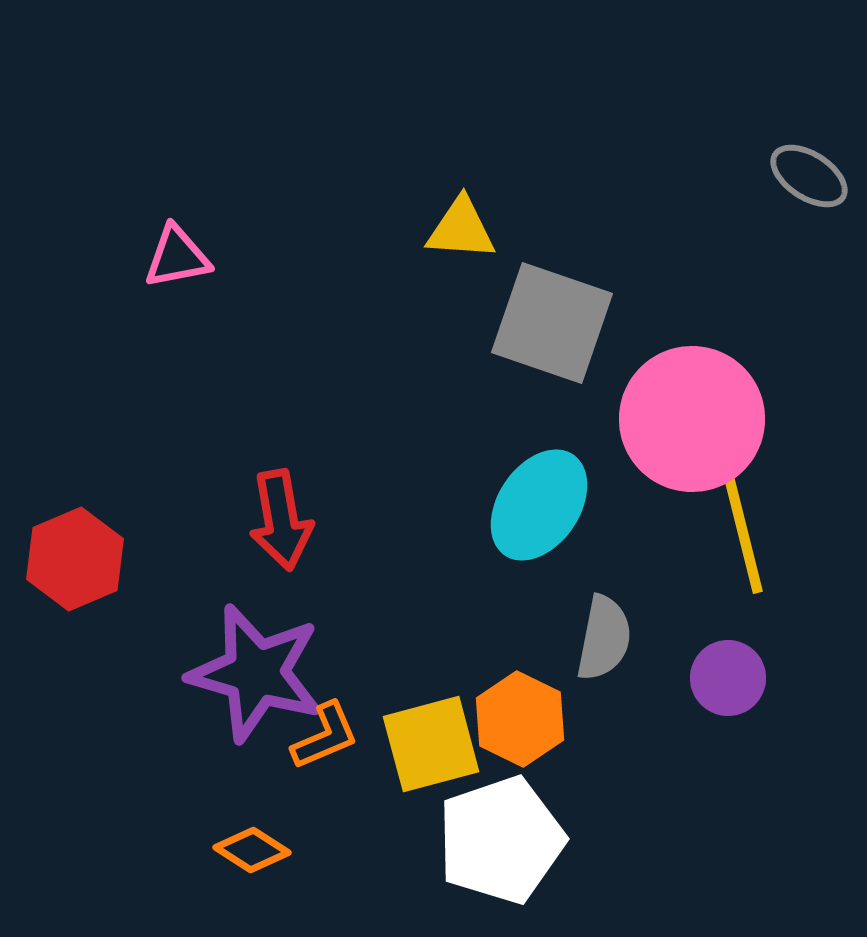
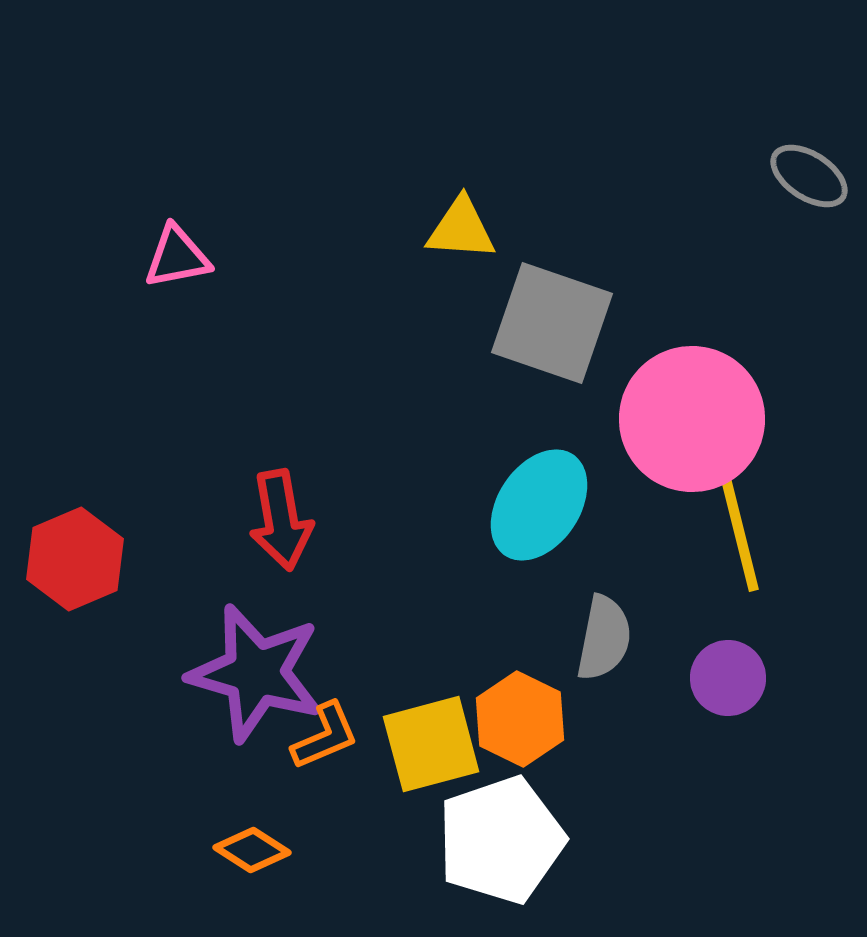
yellow line: moved 4 px left, 2 px up
